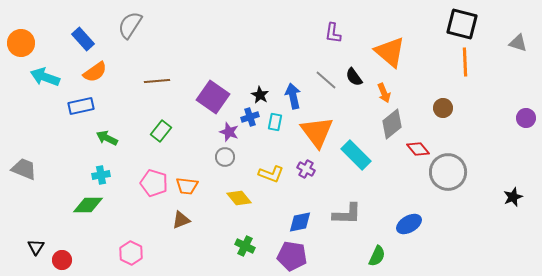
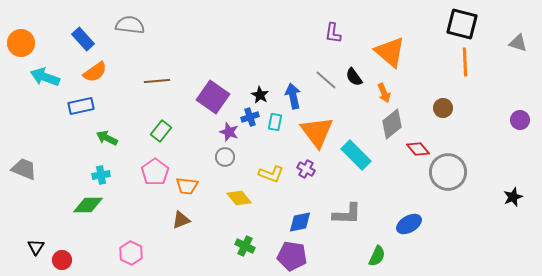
gray semicircle at (130, 25): rotated 64 degrees clockwise
purple circle at (526, 118): moved 6 px left, 2 px down
pink pentagon at (154, 183): moved 1 px right, 11 px up; rotated 20 degrees clockwise
